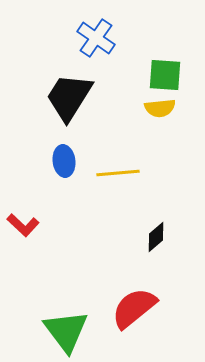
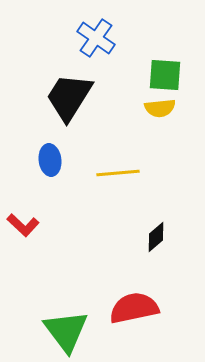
blue ellipse: moved 14 px left, 1 px up
red semicircle: rotated 27 degrees clockwise
